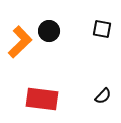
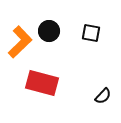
black square: moved 11 px left, 4 px down
red rectangle: moved 16 px up; rotated 8 degrees clockwise
